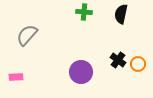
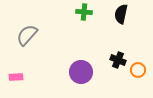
black cross: rotated 14 degrees counterclockwise
orange circle: moved 6 px down
